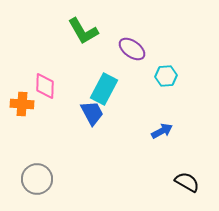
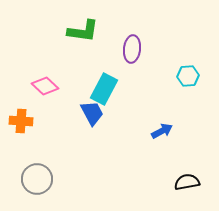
green L-shape: rotated 52 degrees counterclockwise
purple ellipse: rotated 60 degrees clockwise
cyan hexagon: moved 22 px right
pink diamond: rotated 48 degrees counterclockwise
orange cross: moved 1 px left, 17 px down
black semicircle: rotated 40 degrees counterclockwise
